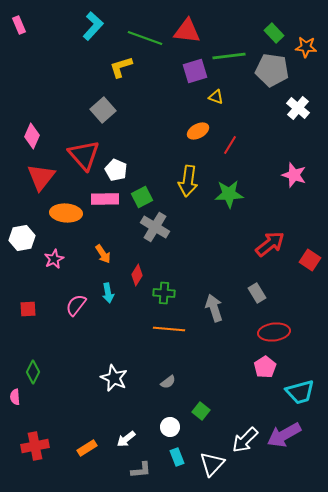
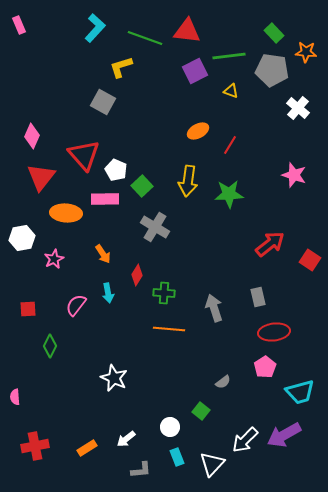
cyan L-shape at (93, 26): moved 2 px right, 2 px down
orange star at (306, 47): moved 5 px down
purple square at (195, 71): rotated 10 degrees counterclockwise
yellow triangle at (216, 97): moved 15 px right, 6 px up
gray square at (103, 110): moved 8 px up; rotated 20 degrees counterclockwise
green square at (142, 197): moved 11 px up; rotated 15 degrees counterclockwise
gray rectangle at (257, 293): moved 1 px right, 4 px down; rotated 18 degrees clockwise
green diamond at (33, 372): moved 17 px right, 26 px up
gray semicircle at (168, 382): moved 55 px right
